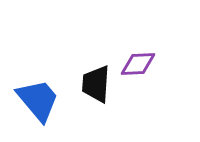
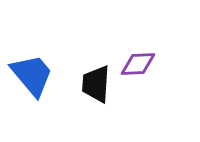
blue trapezoid: moved 6 px left, 25 px up
